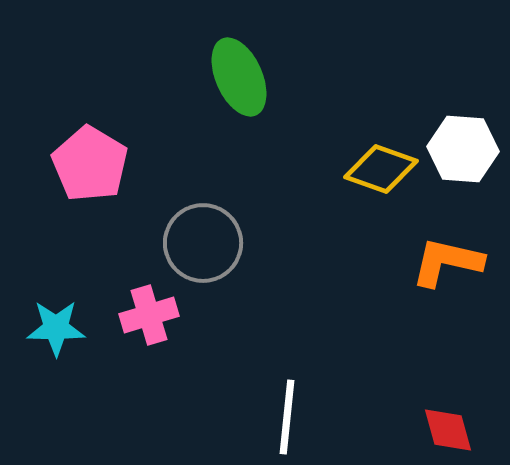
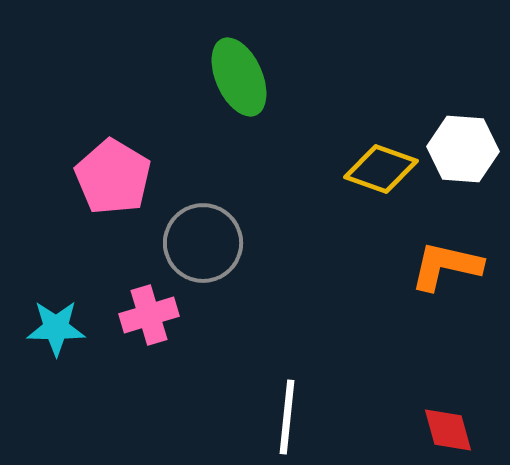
pink pentagon: moved 23 px right, 13 px down
orange L-shape: moved 1 px left, 4 px down
